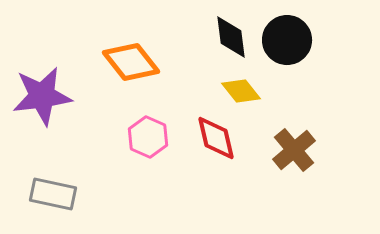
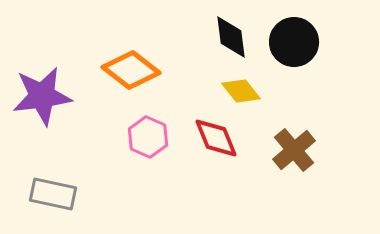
black circle: moved 7 px right, 2 px down
orange diamond: moved 8 px down; rotated 14 degrees counterclockwise
red diamond: rotated 9 degrees counterclockwise
